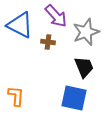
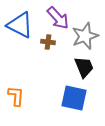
purple arrow: moved 2 px right, 2 px down
gray star: moved 1 px left, 4 px down
